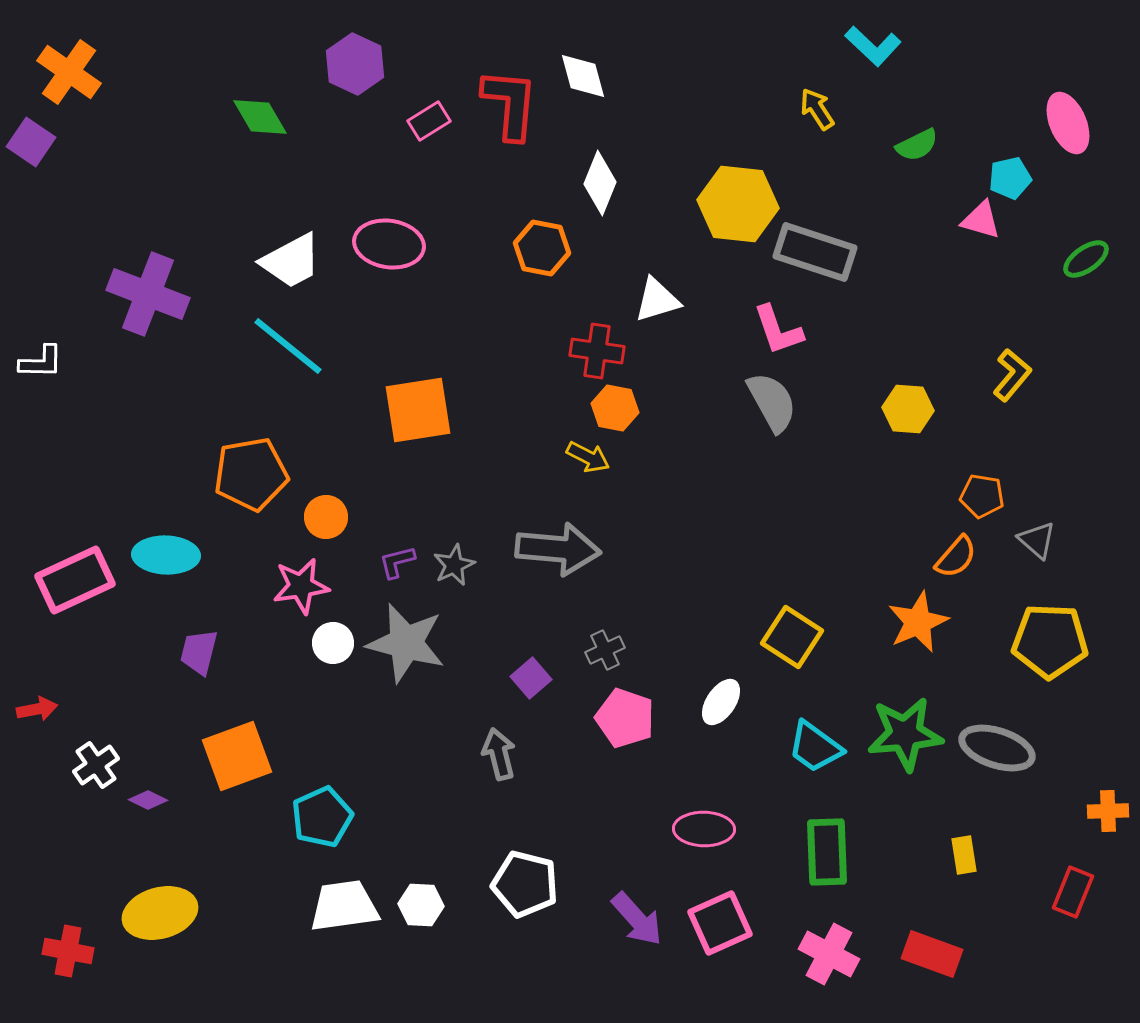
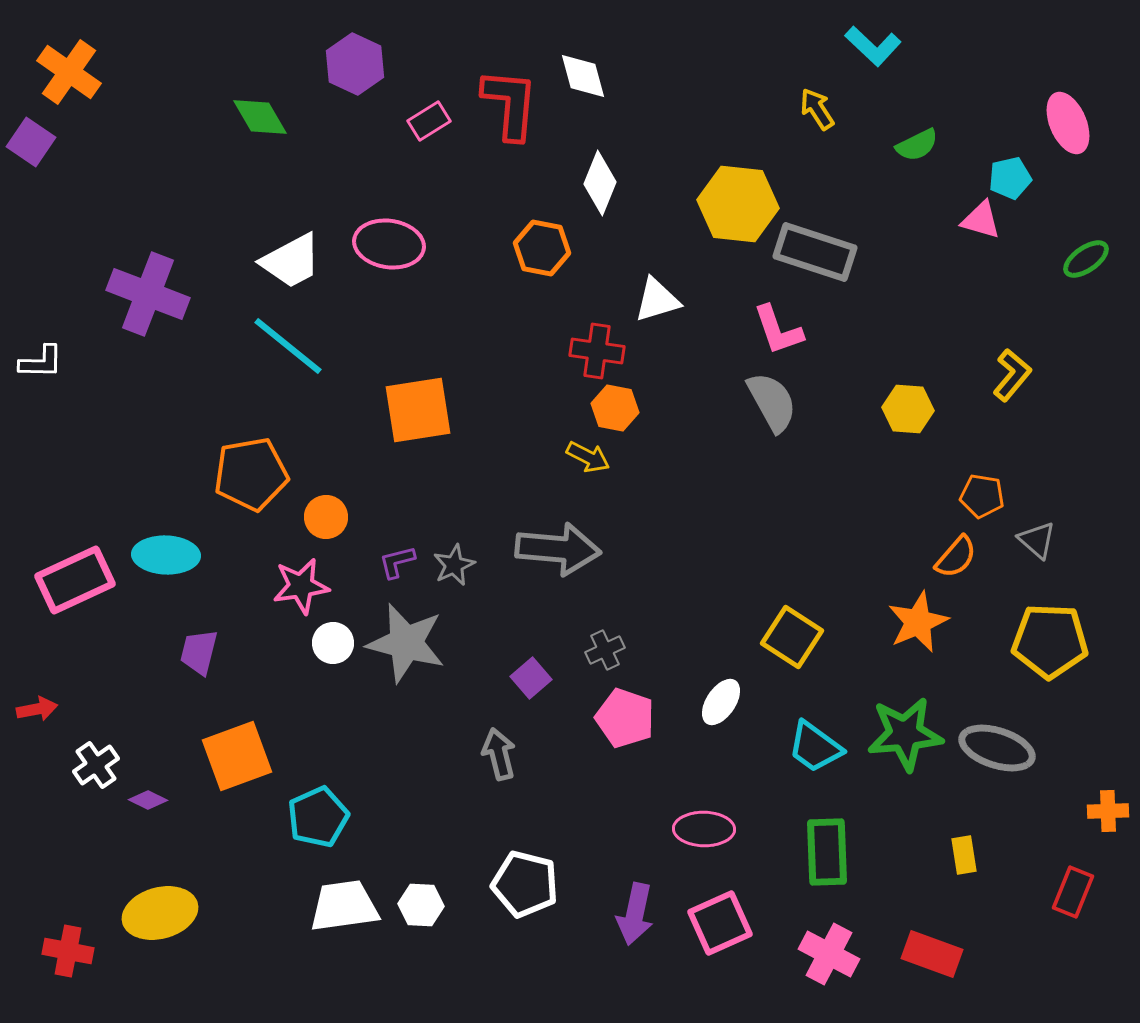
cyan pentagon at (322, 817): moved 4 px left
purple arrow at (637, 919): moved 2 px left, 5 px up; rotated 54 degrees clockwise
